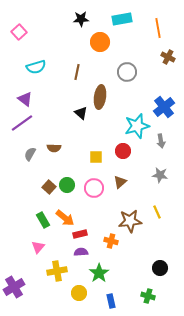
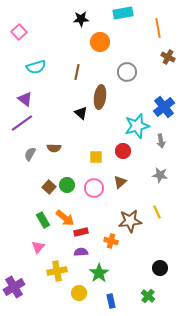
cyan rectangle: moved 1 px right, 6 px up
red rectangle: moved 1 px right, 2 px up
green cross: rotated 24 degrees clockwise
